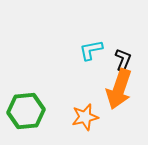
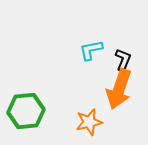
orange star: moved 4 px right, 5 px down
